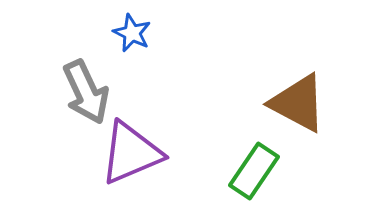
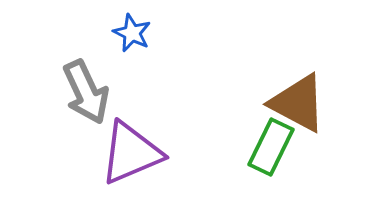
green rectangle: moved 17 px right, 24 px up; rotated 8 degrees counterclockwise
